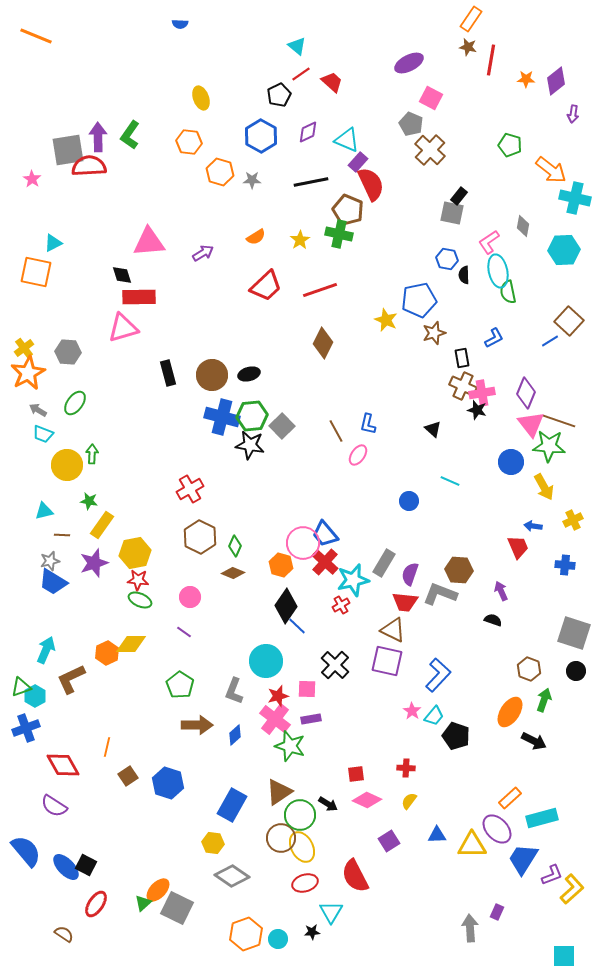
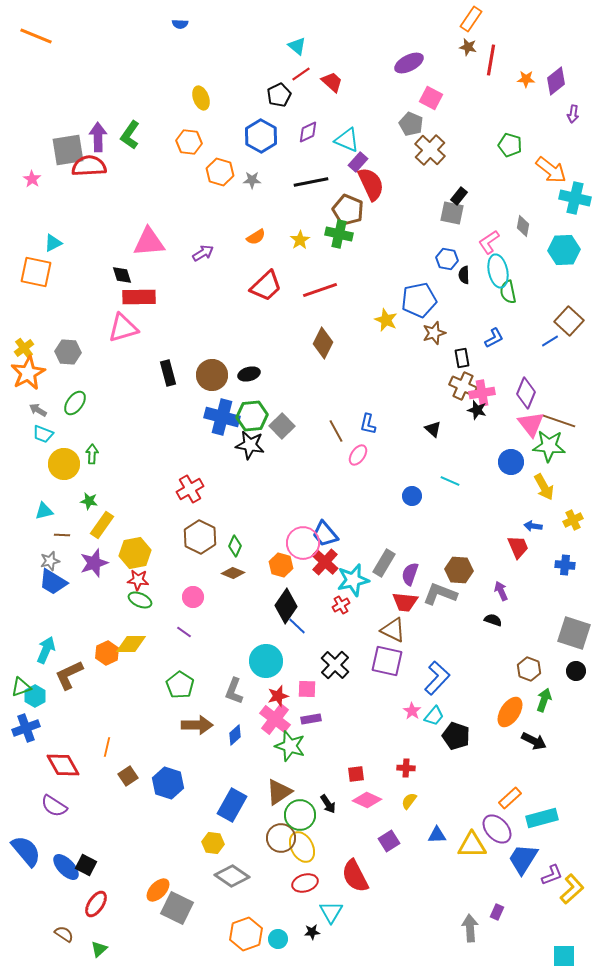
yellow circle at (67, 465): moved 3 px left, 1 px up
blue circle at (409, 501): moved 3 px right, 5 px up
pink circle at (190, 597): moved 3 px right
blue L-shape at (438, 675): moved 1 px left, 3 px down
brown L-shape at (71, 679): moved 2 px left, 4 px up
black arrow at (328, 804): rotated 24 degrees clockwise
green triangle at (143, 903): moved 44 px left, 46 px down
